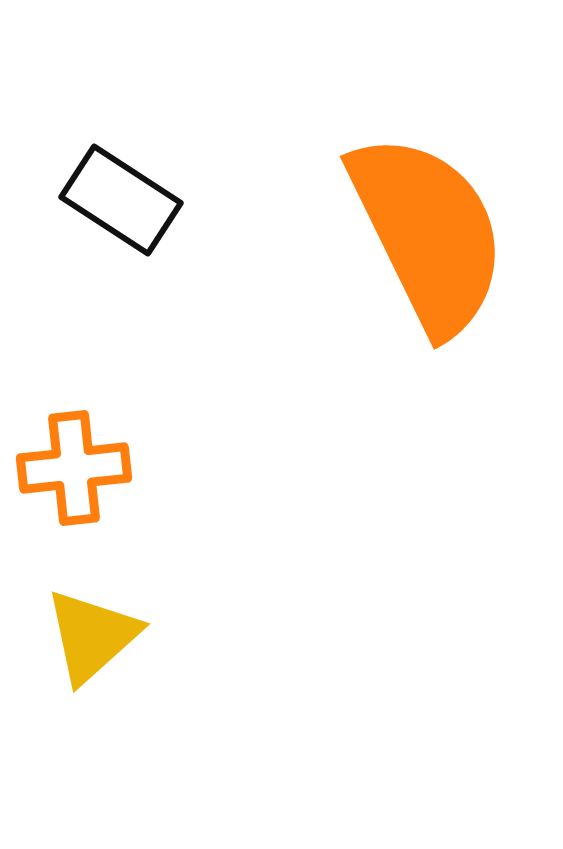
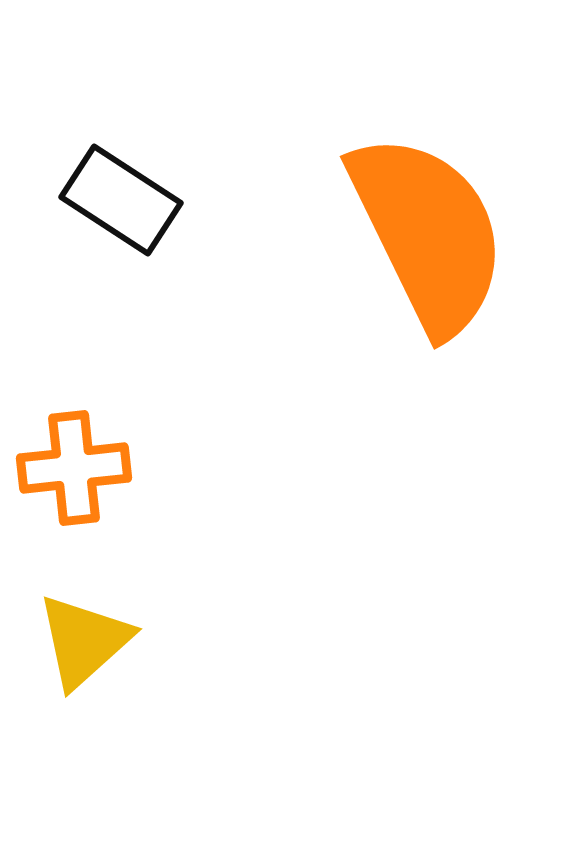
yellow triangle: moved 8 px left, 5 px down
